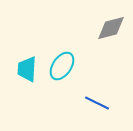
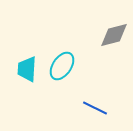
gray diamond: moved 3 px right, 7 px down
blue line: moved 2 px left, 5 px down
